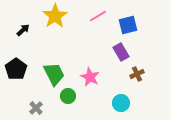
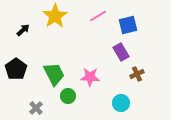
pink star: rotated 24 degrees counterclockwise
